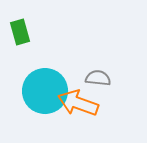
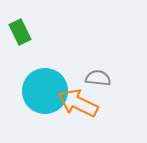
green rectangle: rotated 10 degrees counterclockwise
orange arrow: rotated 6 degrees clockwise
